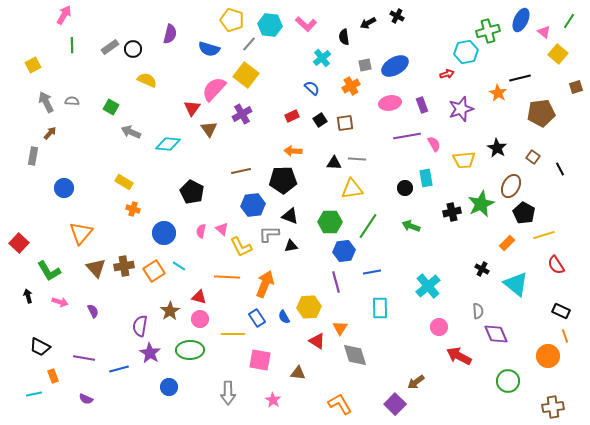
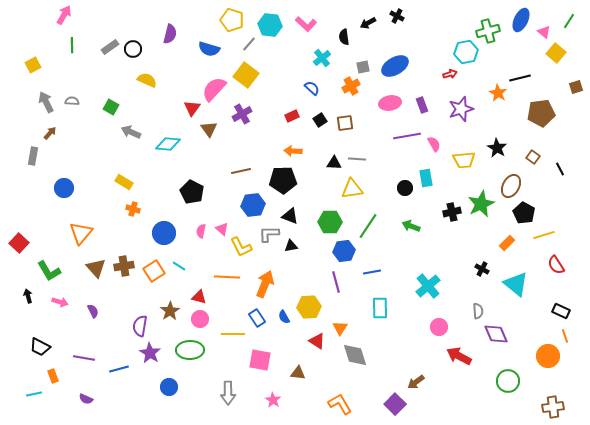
yellow square at (558, 54): moved 2 px left, 1 px up
gray square at (365, 65): moved 2 px left, 2 px down
red arrow at (447, 74): moved 3 px right
